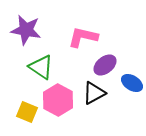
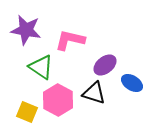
pink L-shape: moved 13 px left, 3 px down
black triangle: rotated 45 degrees clockwise
